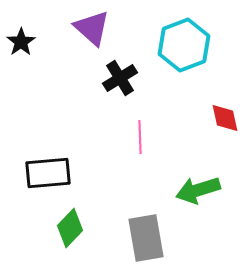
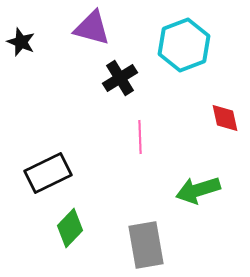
purple triangle: rotated 27 degrees counterclockwise
black star: rotated 16 degrees counterclockwise
black rectangle: rotated 21 degrees counterclockwise
gray rectangle: moved 7 px down
